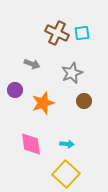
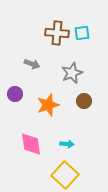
brown cross: rotated 20 degrees counterclockwise
purple circle: moved 4 px down
orange star: moved 5 px right, 2 px down
yellow square: moved 1 px left, 1 px down
